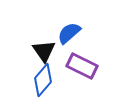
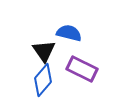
blue semicircle: rotated 55 degrees clockwise
purple rectangle: moved 3 px down
